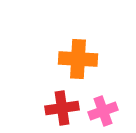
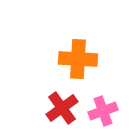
red cross: rotated 28 degrees counterclockwise
